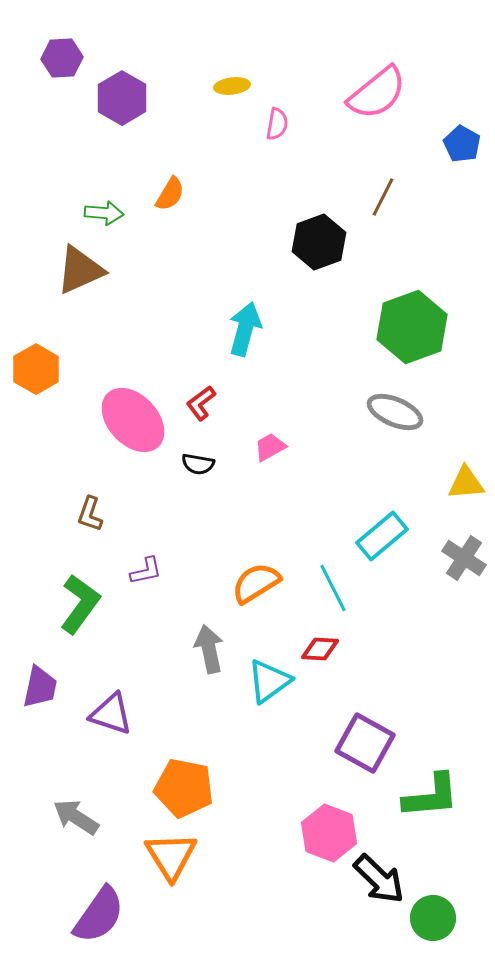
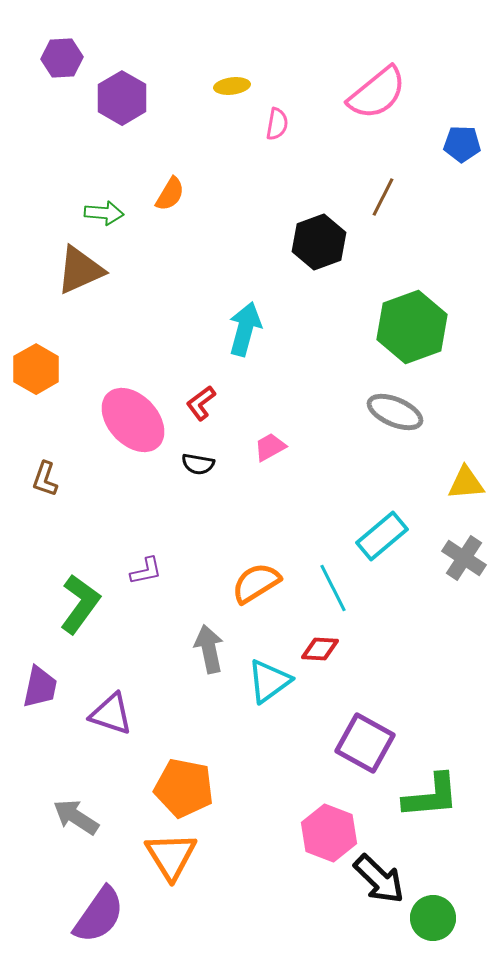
blue pentagon at (462, 144): rotated 27 degrees counterclockwise
brown L-shape at (90, 514): moved 45 px left, 35 px up
